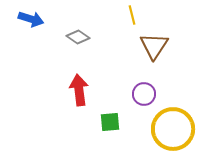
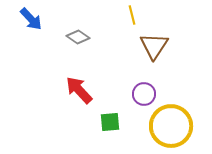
blue arrow: rotated 30 degrees clockwise
red arrow: rotated 36 degrees counterclockwise
yellow circle: moved 2 px left, 3 px up
